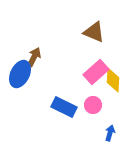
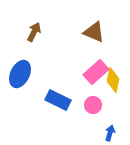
brown arrow: moved 25 px up
yellow diamond: rotated 10 degrees clockwise
blue rectangle: moved 6 px left, 7 px up
